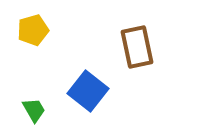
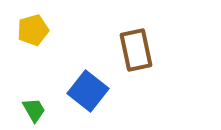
brown rectangle: moved 1 px left, 3 px down
